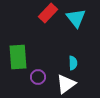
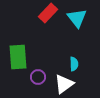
cyan triangle: moved 1 px right
cyan semicircle: moved 1 px right, 1 px down
white triangle: moved 2 px left
